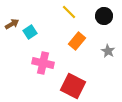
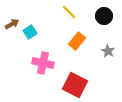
red square: moved 2 px right, 1 px up
